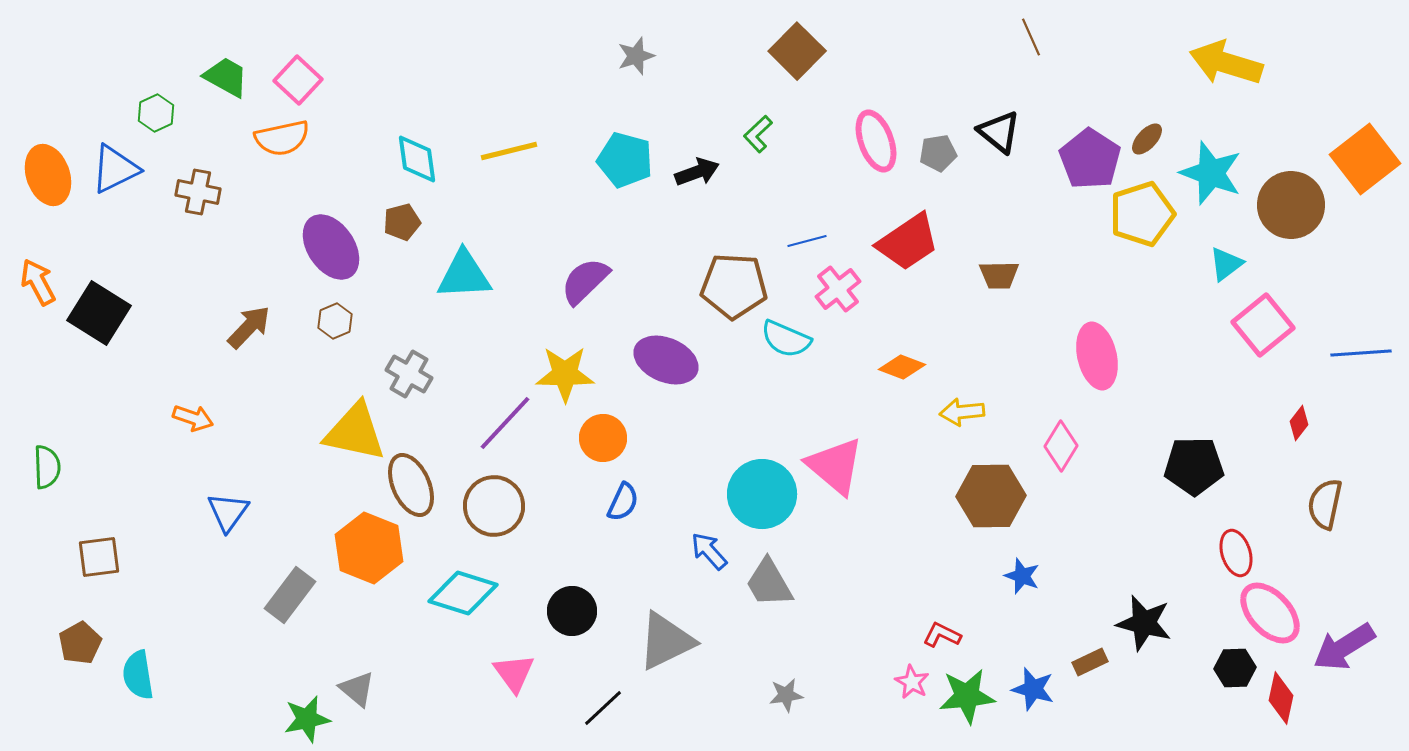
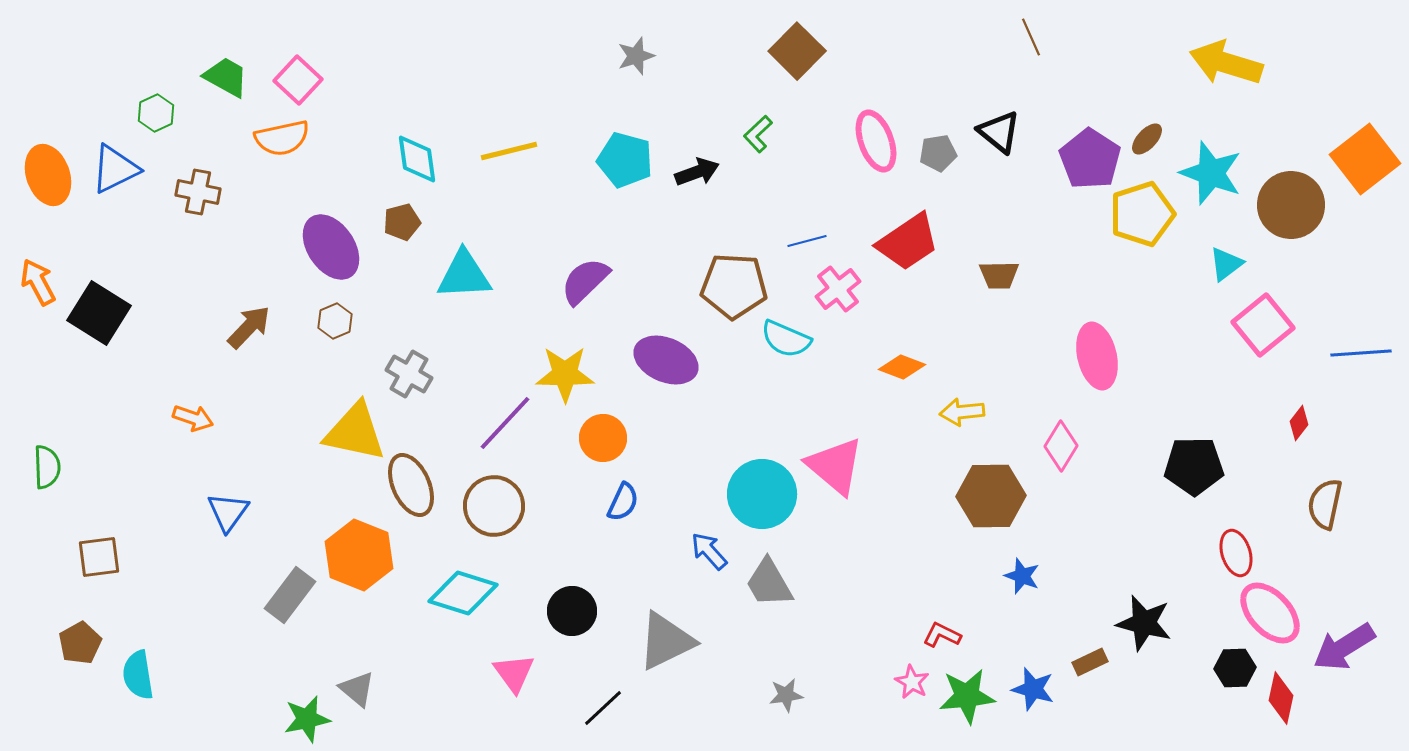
orange hexagon at (369, 548): moved 10 px left, 7 px down
